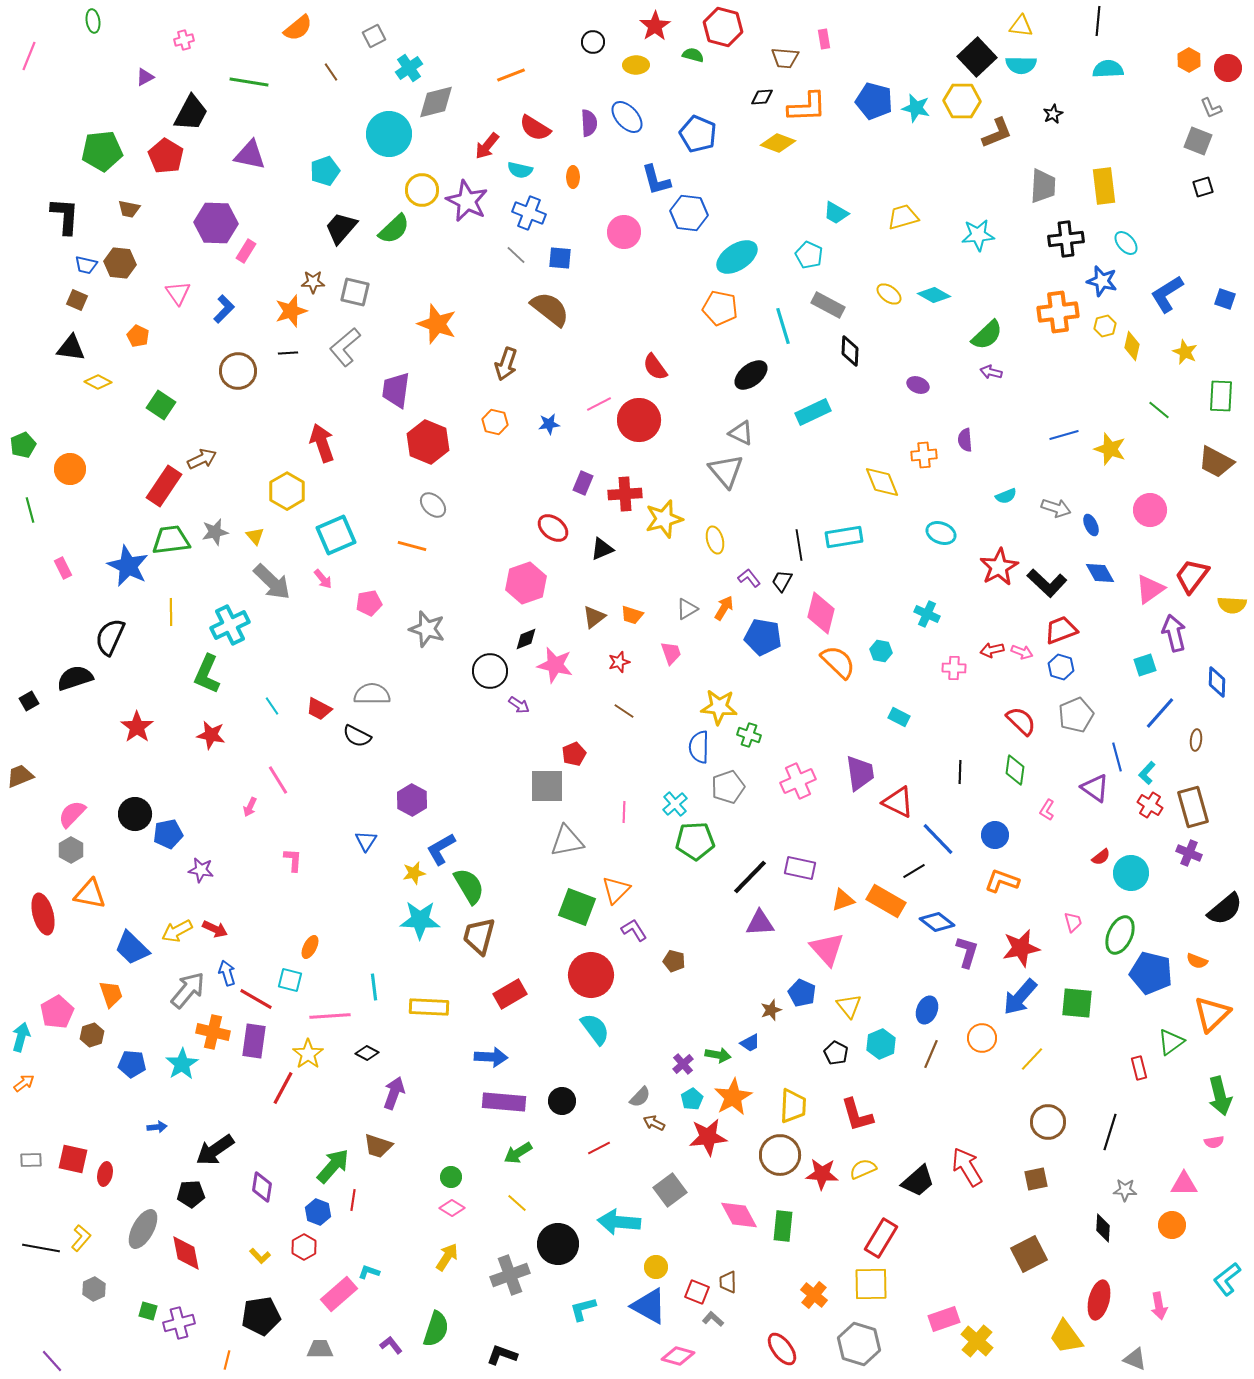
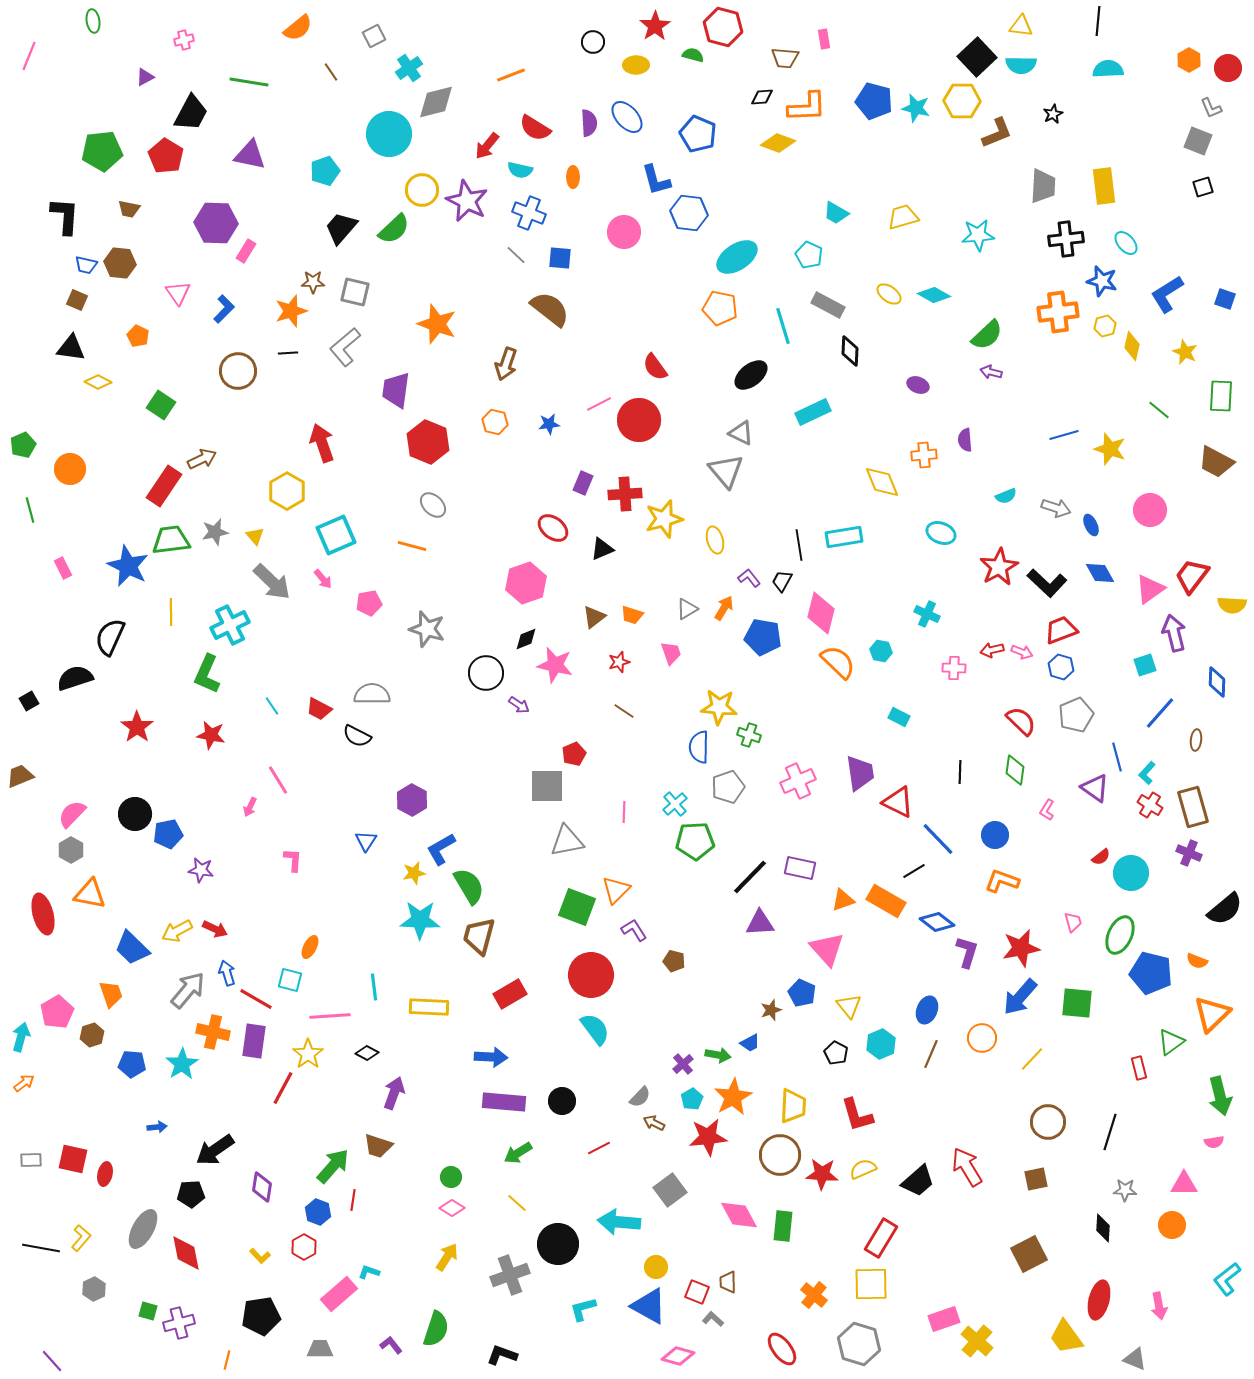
black circle at (490, 671): moved 4 px left, 2 px down
